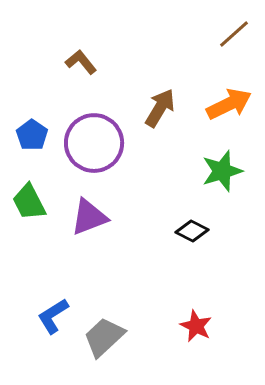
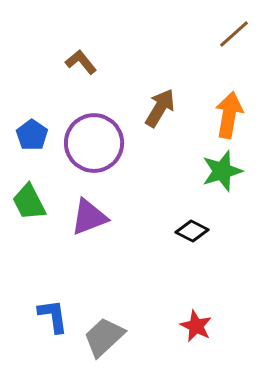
orange arrow: moved 11 px down; rotated 54 degrees counterclockwise
blue L-shape: rotated 114 degrees clockwise
